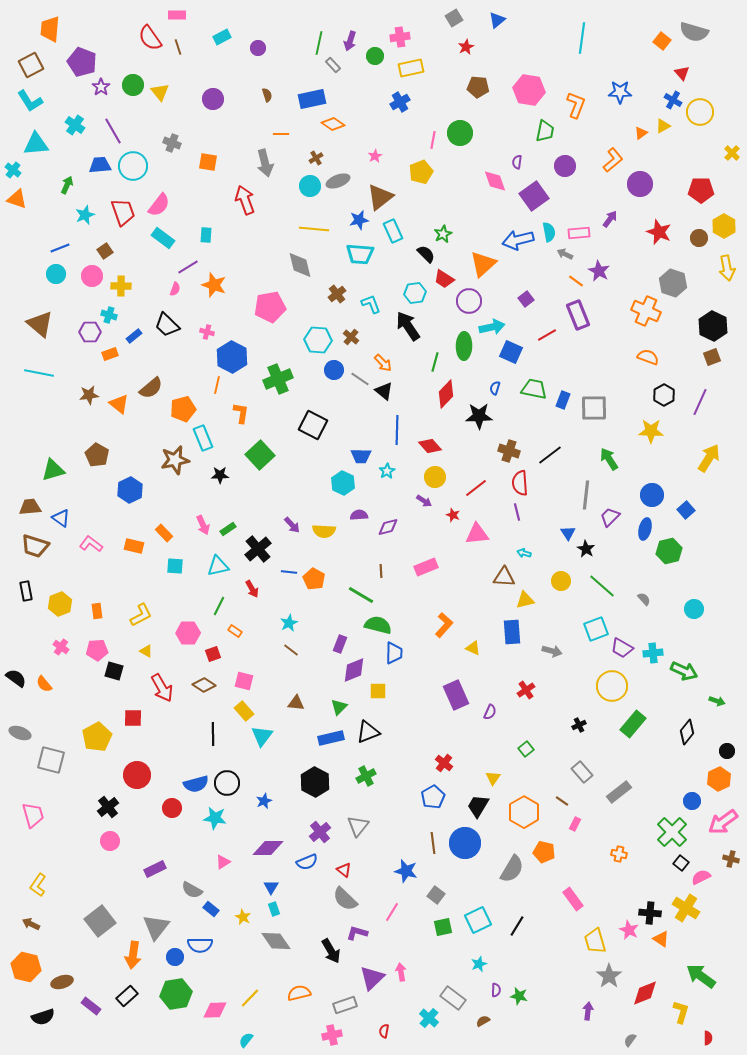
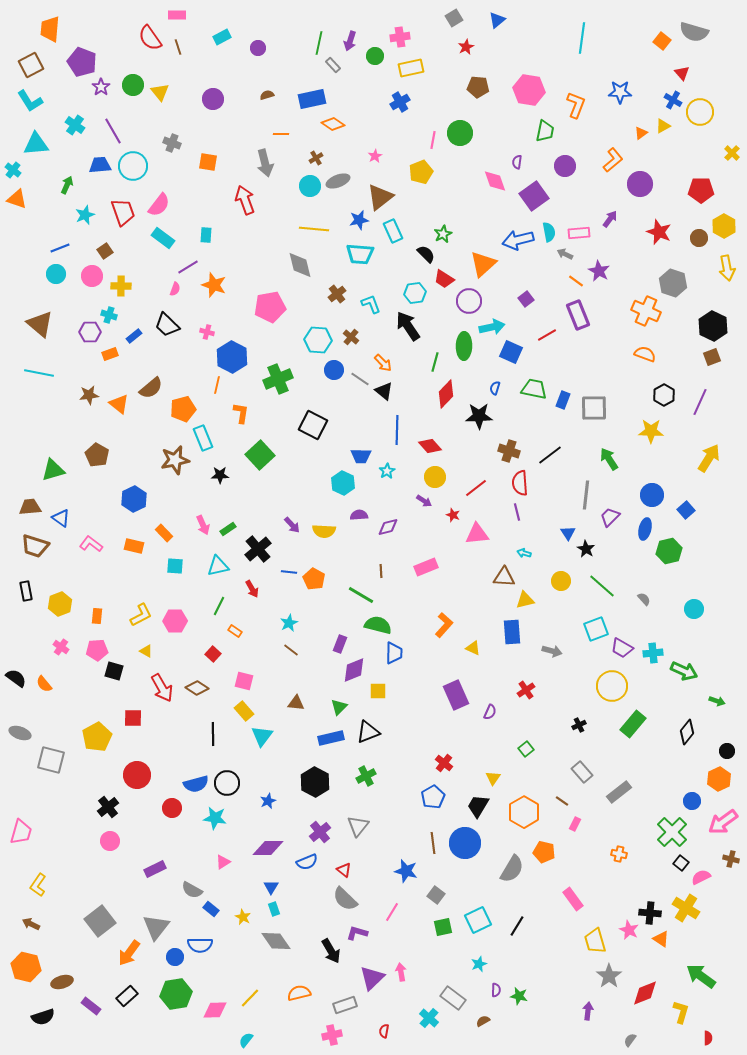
brown semicircle at (267, 95): rotated 88 degrees counterclockwise
orange semicircle at (648, 357): moved 3 px left, 3 px up
blue hexagon at (130, 490): moved 4 px right, 9 px down
orange rectangle at (97, 611): moved 5 px down; rotated 14 degrees clockwise
pink hexagon at (188, 633): moved 13 px left, 12 px up
red square at (213, 654): rotated 28 degrees counterclockwise
brown diamond at (204, 685): moved 7 px left, 3 px down
blue star at (264, 801): moved 4 px right
pink trapezoid at (33, 815): moved 12 px left, 17 px down; rotated 32 degrees clockwise
orange arrow at (133, 955): moved 4 px left, 2 px up; rotated 28 degrees clockwise
